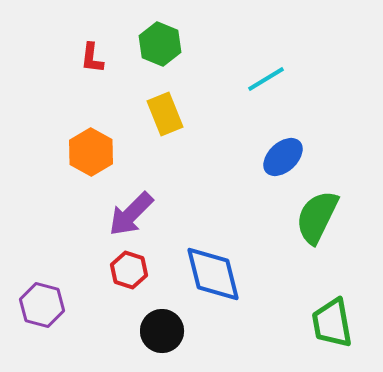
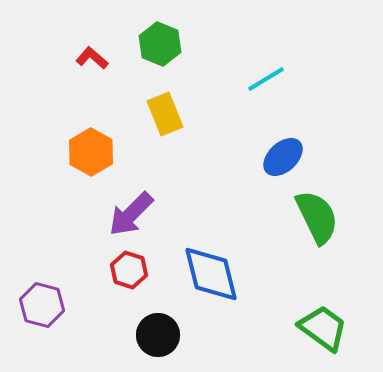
red L-shape: rotated 124 degrees clockwise
green semicircle: rotated 128 degrees clockwise
blue diamond: moved 2 px left
green trapezoid: moved 9 px left, 5 px down; rotated 136 degrees clockwise
black circle: moved 4 px left, 4 px down
